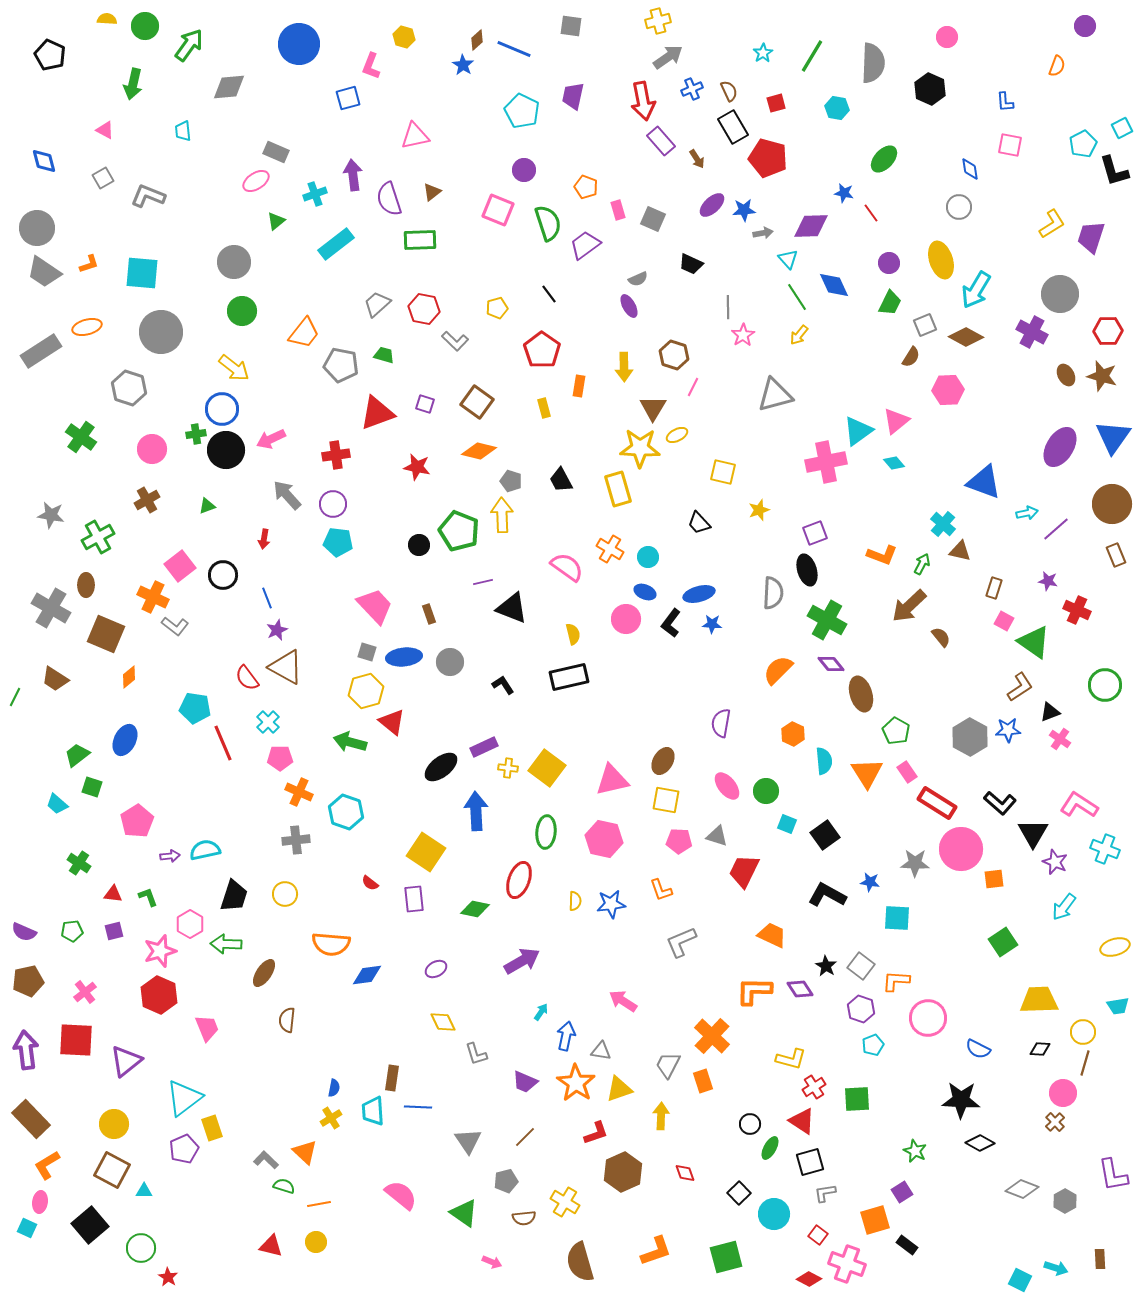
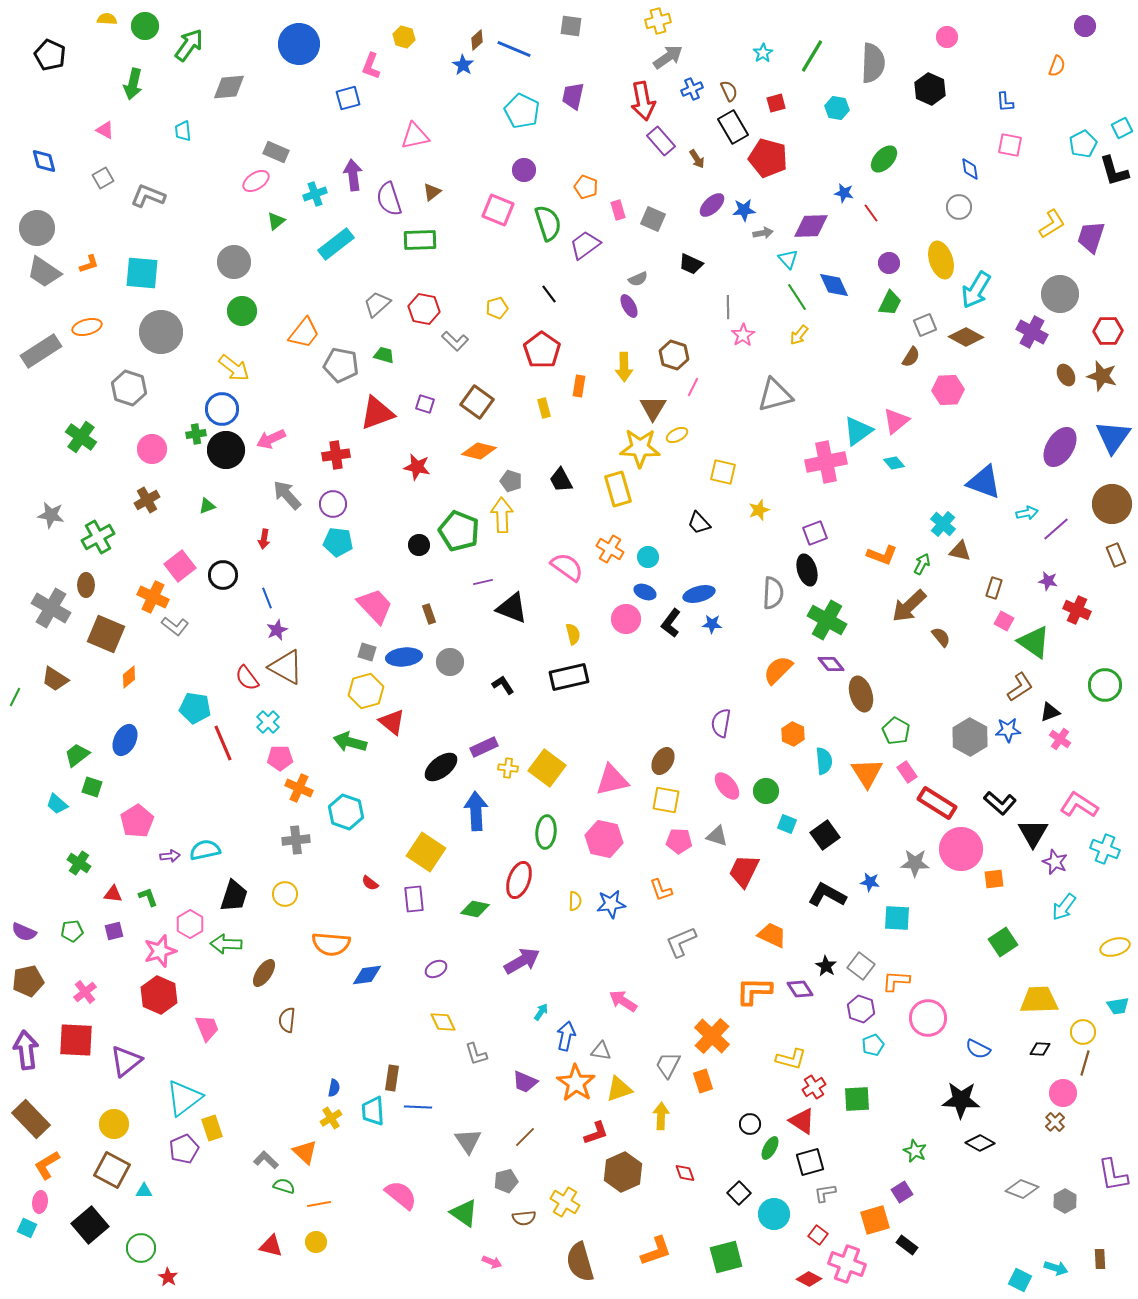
orange cross at (299, 792): moved 4 px up
